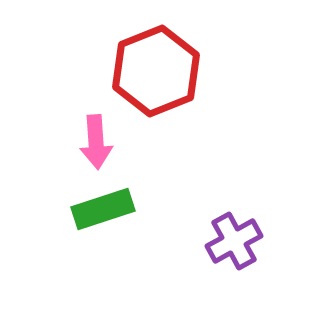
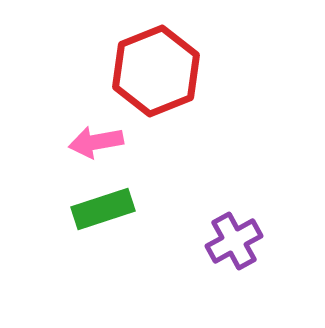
pink arrow: rotated 84 degrees clockwise
